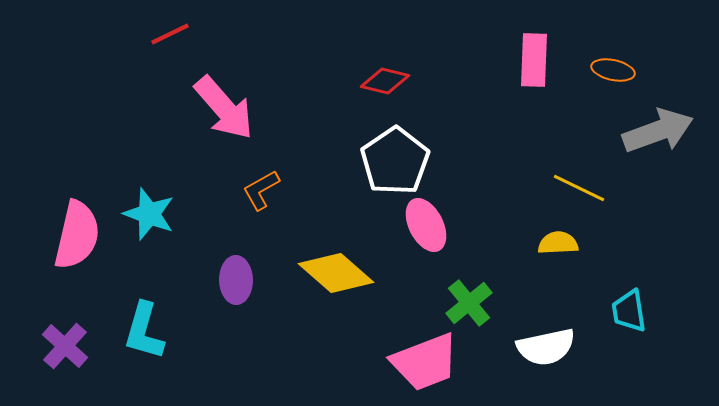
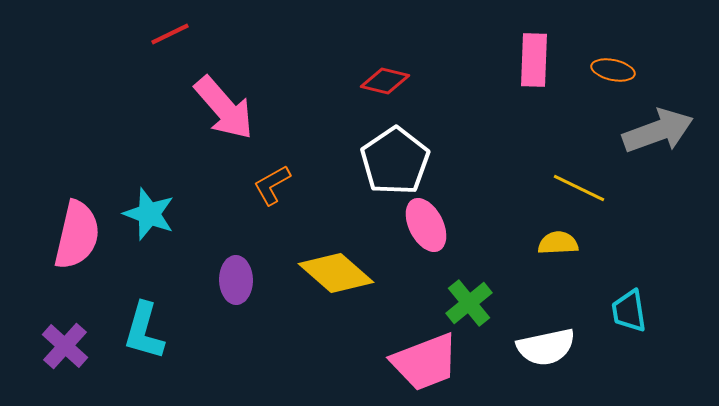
orange L-shape: moved 11 px right, 5 px up
